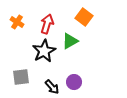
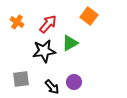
orange square: moved 5 px right, 1 px up
red arrow: moved 1 px right; rotated 24 degrees clockwise
green triangle: moved 2 px down
black star: rotated 20 degrees clockwise
gray square: moved 2 px down
